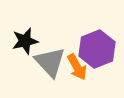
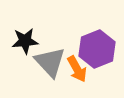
black star: rotated 8 degrees clockwise
orange arrow: moved 2 px down
